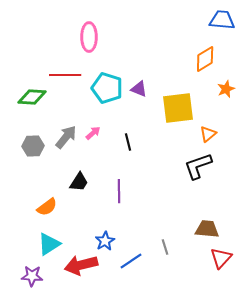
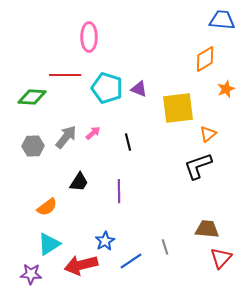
purple star: moved 1 px left, 2 px up
